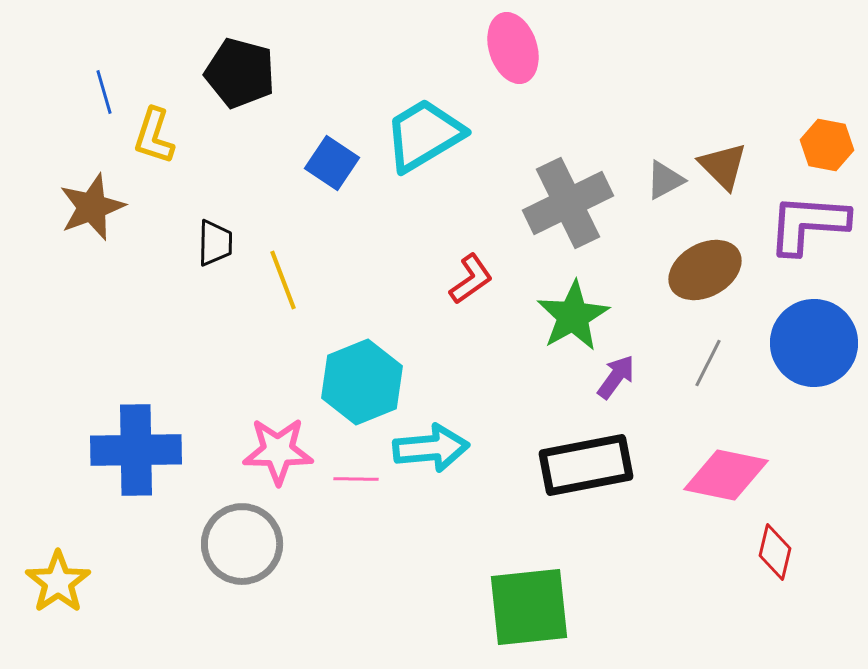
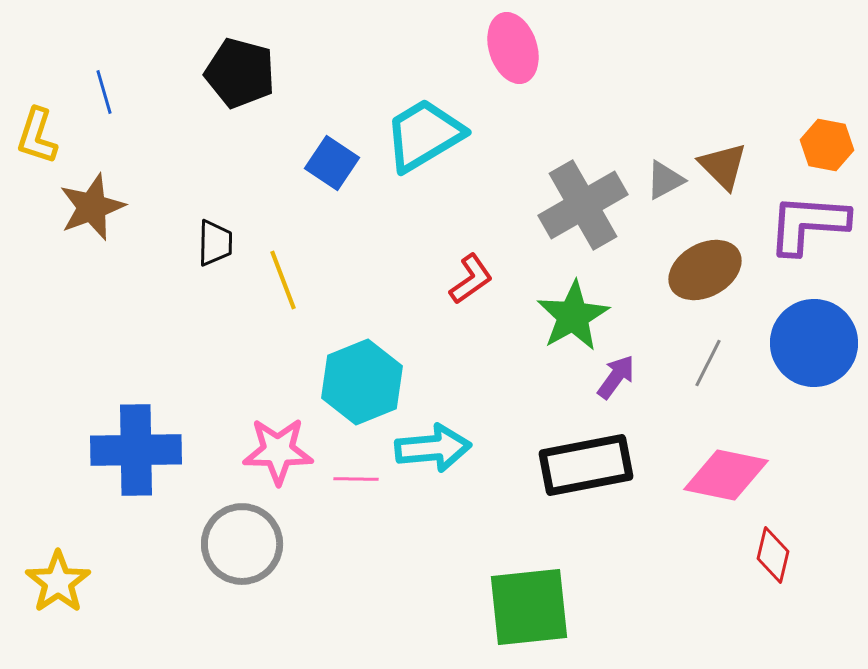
yellow L-shape: moved 117 px left
gray cross: moved 15 px right, 2 px down; rotated 4 degrees counterclockwise
cyan arrow: moved 2 px right
red diamond: moved 2 px left, 3 px down
